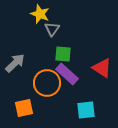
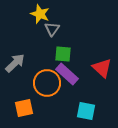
red triangle: rotated 10 degrees clockwise
cyan square: moved 1 px down; rotated 18 degrees clockwise
